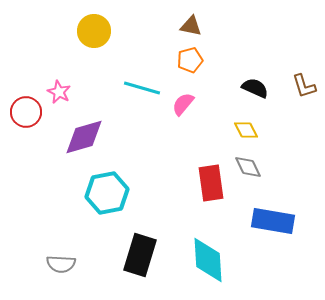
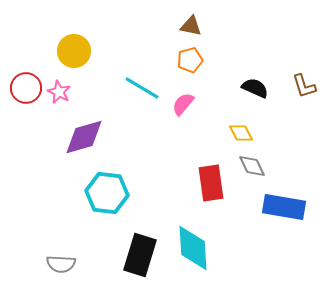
yellow circle: moved 20 px left, 20 px down
cyan line: rotated 15 degrees clockwise
red circle: moved 24 px up
yellow diamond: moved 5 px left, 3 px down
gray diamond: moved 4 px right, 1 px up
cyan hexagon: rotated 18 degrees clockwise
blue rectangle: moved 11 px right, 14 px up
cyan diamond: moved 15 px left, 12 px up
